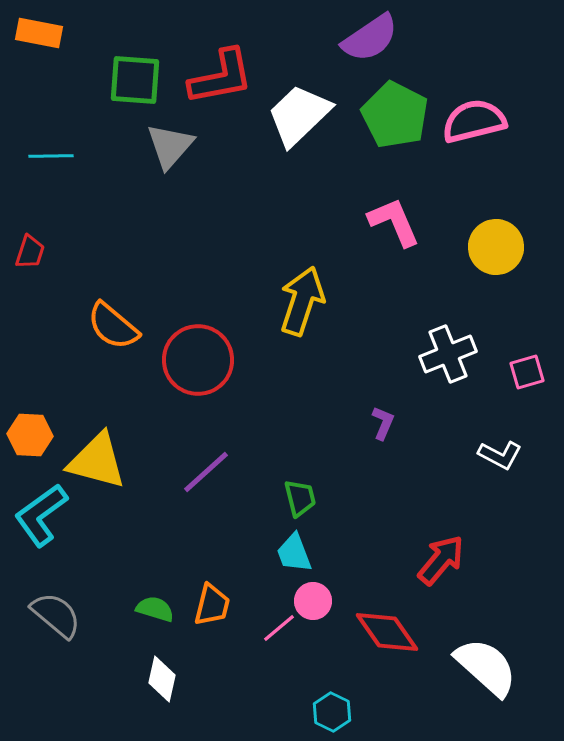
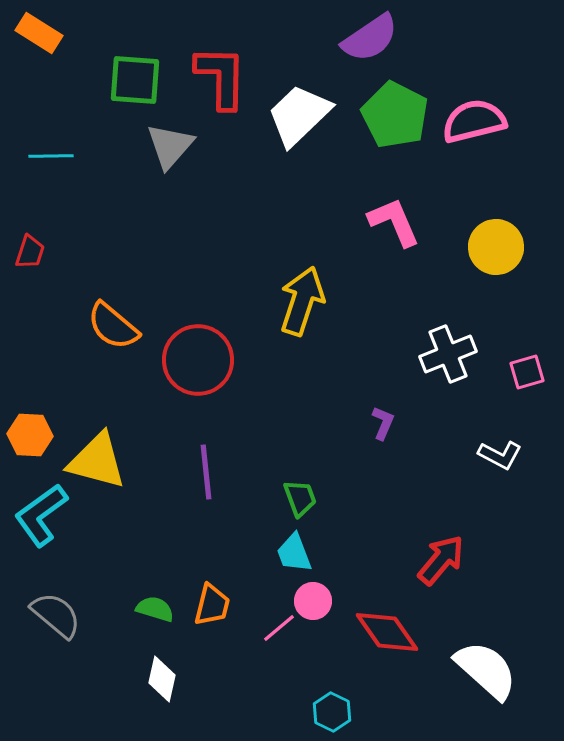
orange rectangle: rotated 21 degrees clockwise
red L-shape: rotated 78 degrees counterclockwise
purple line: rotated 54 degrees counterclockwise
green trapezoid: rotated 6 degrees counterclockwise
white semicircle: moved 3 px down
